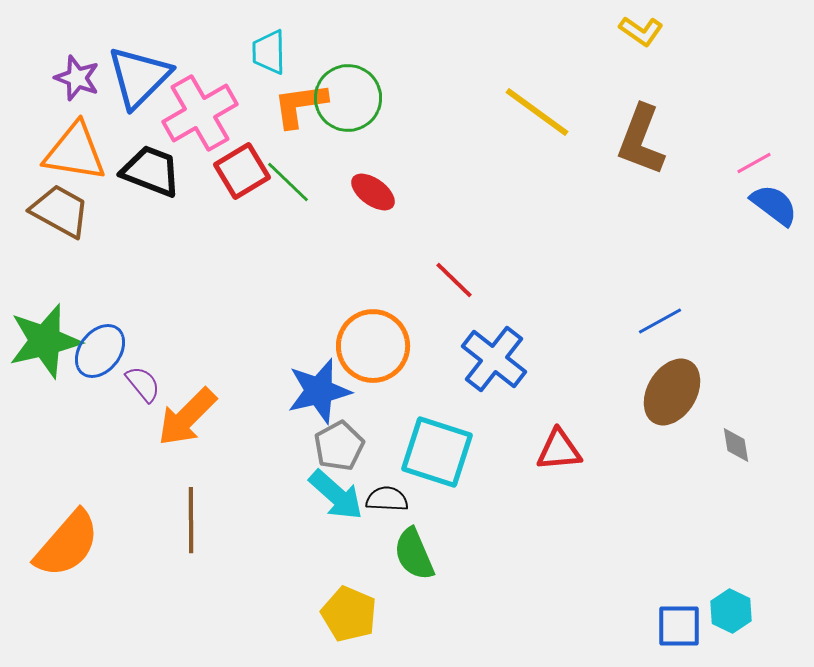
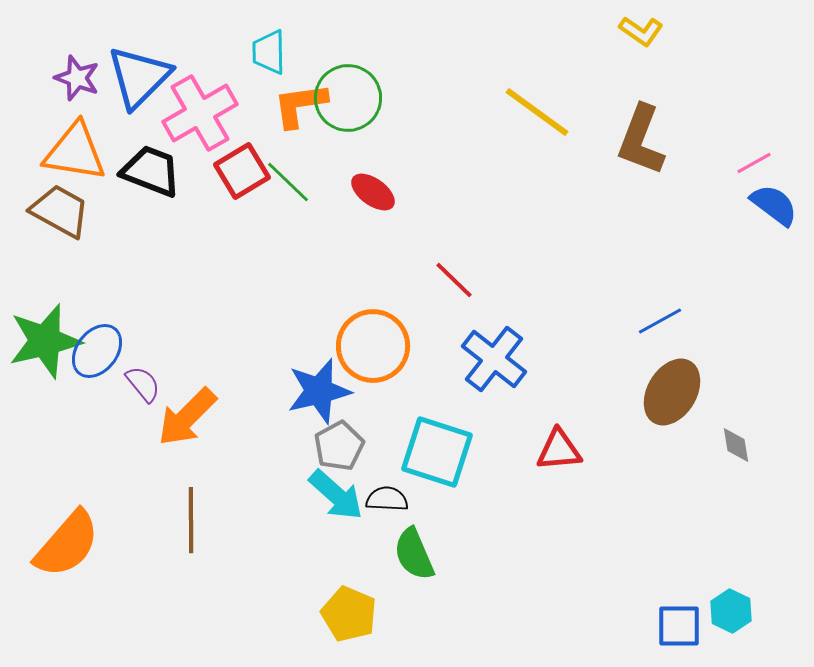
blue ellipse: moved 3 px left
